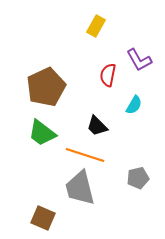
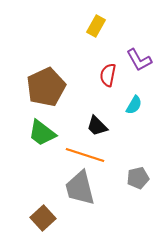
brown square: rotated 25 degrees clockwise
